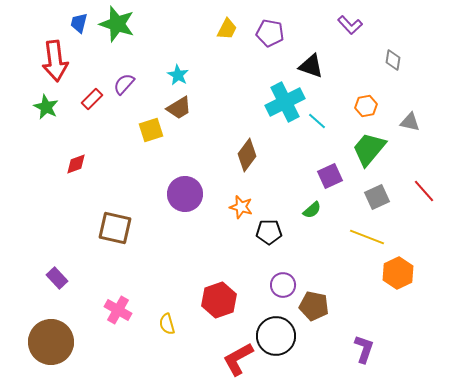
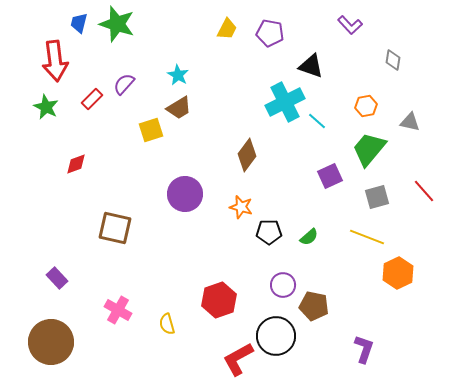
gray square at (377, 197): rotated 10 degrees clockwise
green semicircle at (312, 210): moved 3 px left, 27 px down
